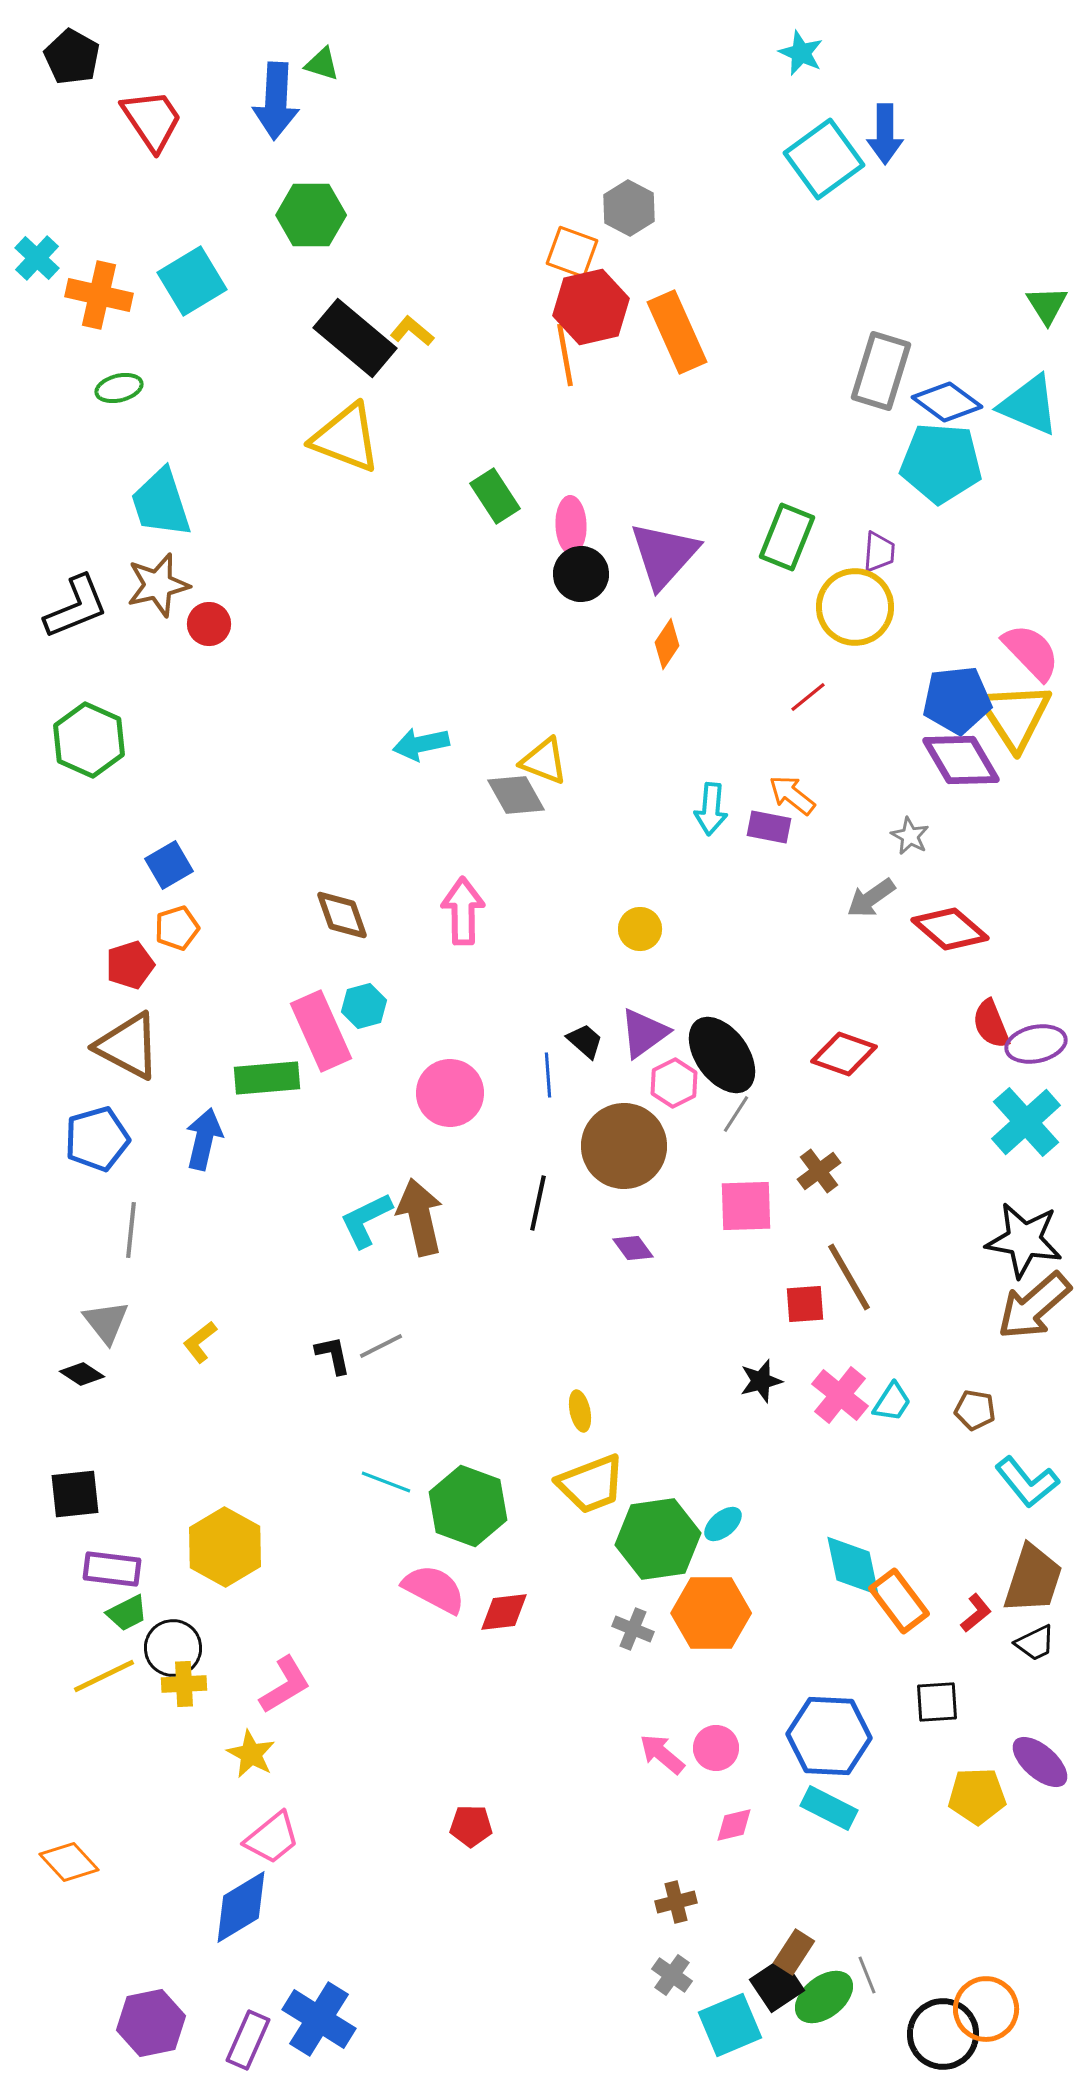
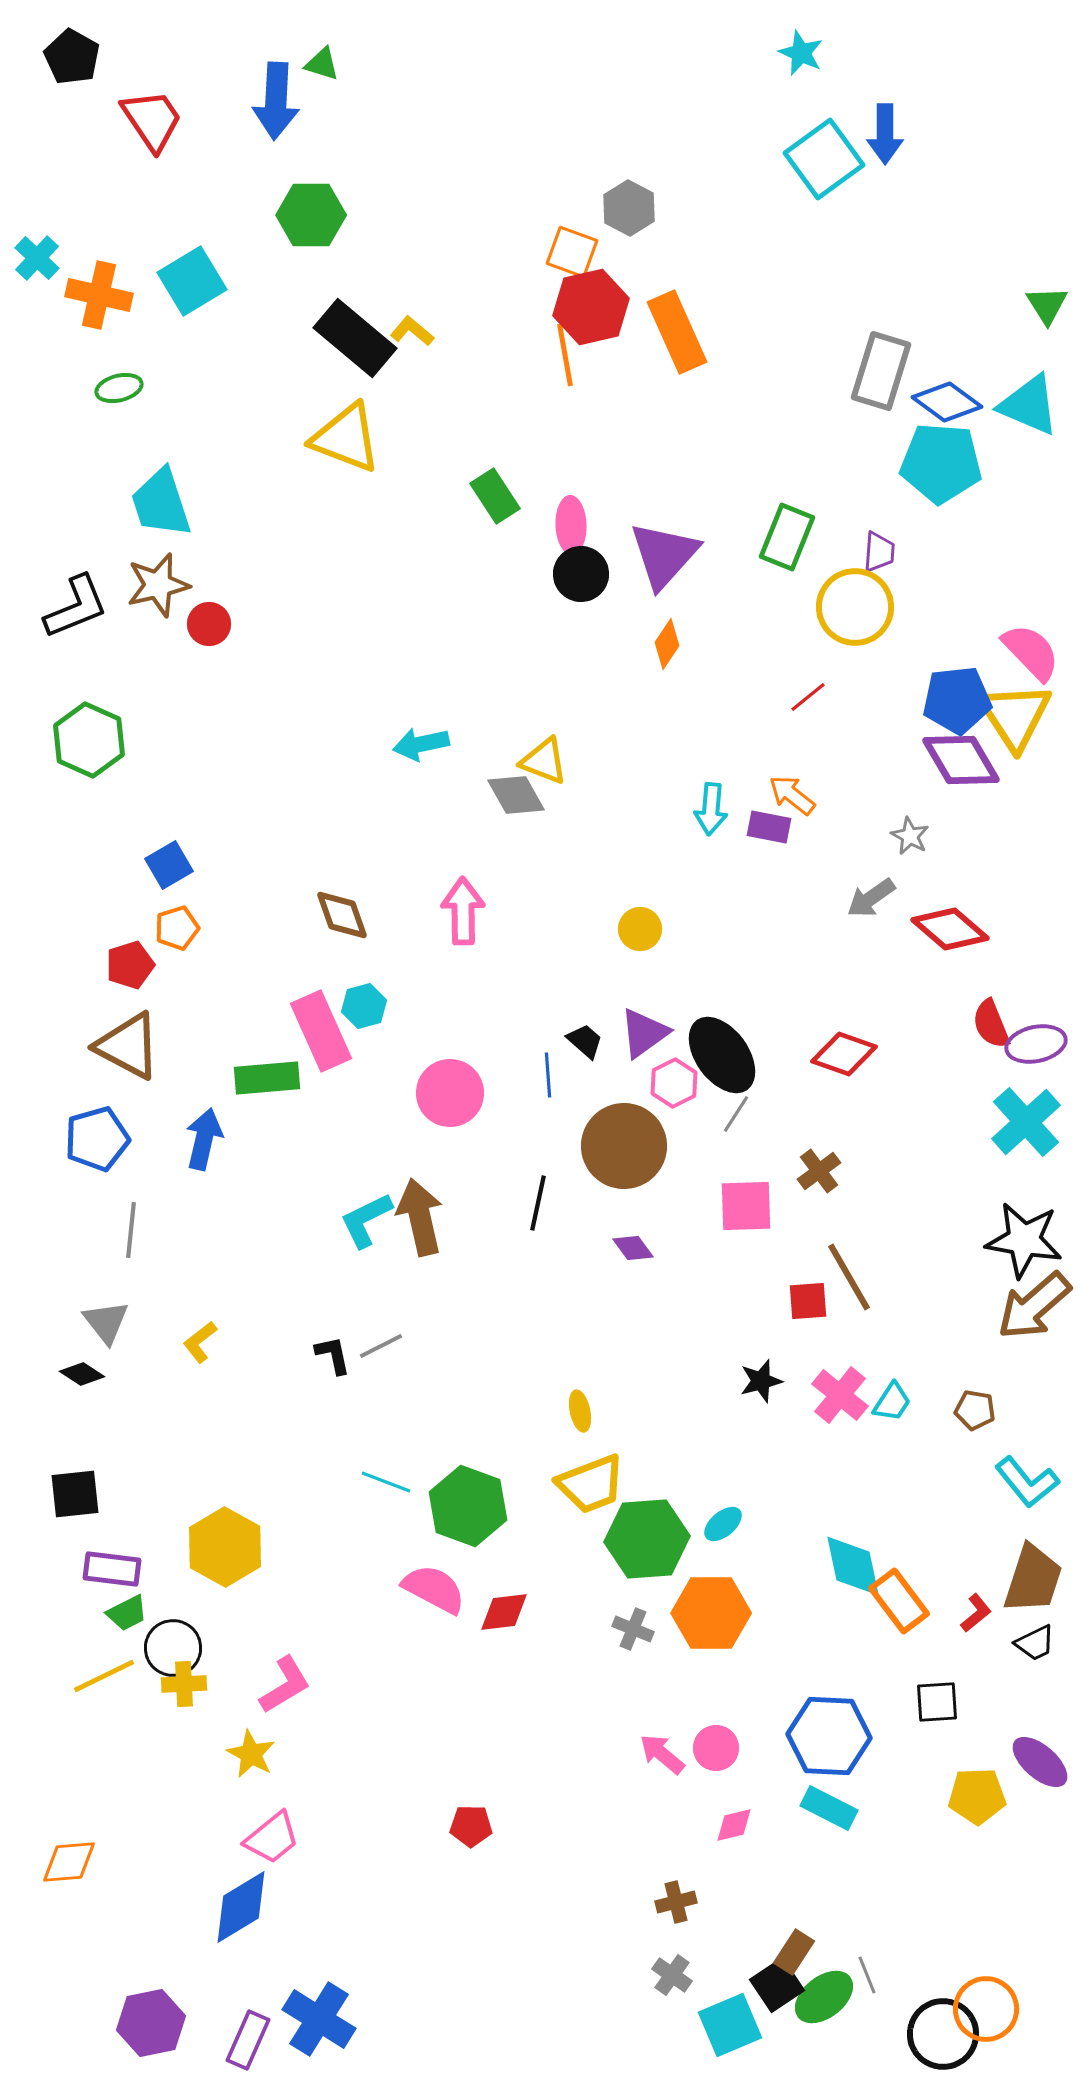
red square at (805, 1304): moved 3 px right, 3 px up
green hexagon at (658, 1539): moved 11 px left; rotated 4 degrees clockwise
orange diamond at (69, 1862): rotated 52 degrees counterclockwise
